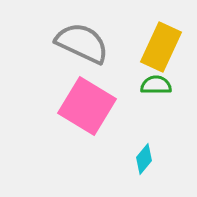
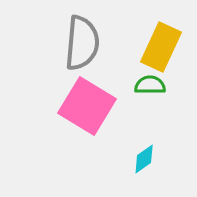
gray semicircle: rotated 70 degrees clockwise
green semicircle: moved 6 px left
cyan diamond: rotated 16 degrees clockwise
